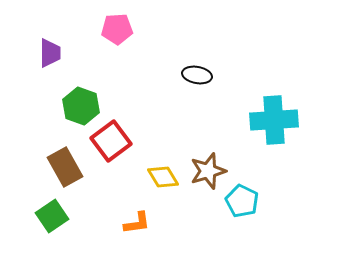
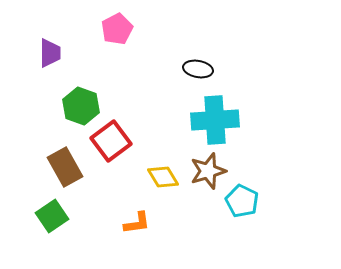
pink pentagon: rotated 24 degrees counterclockwise
black ellipse: moved 1 px right, 6 px up
cyan cross: moved 59 px left
